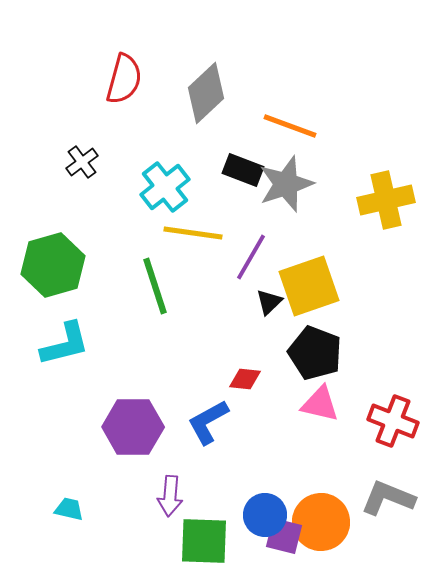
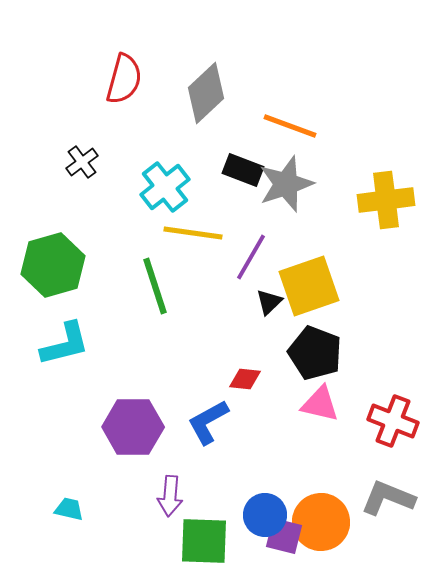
yellow cross: rotated 6 degrees clockwise
